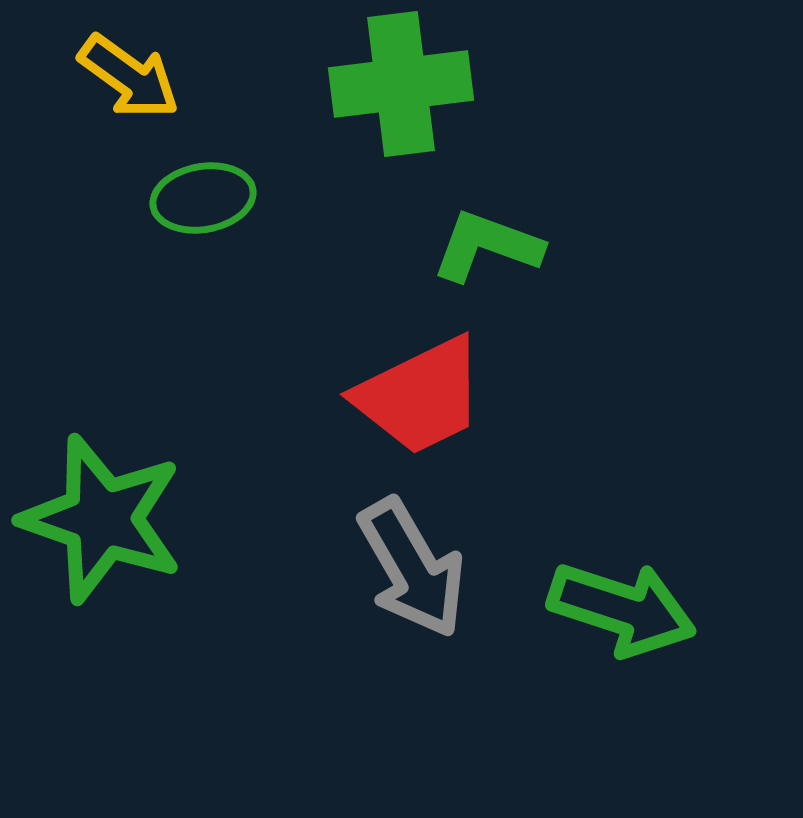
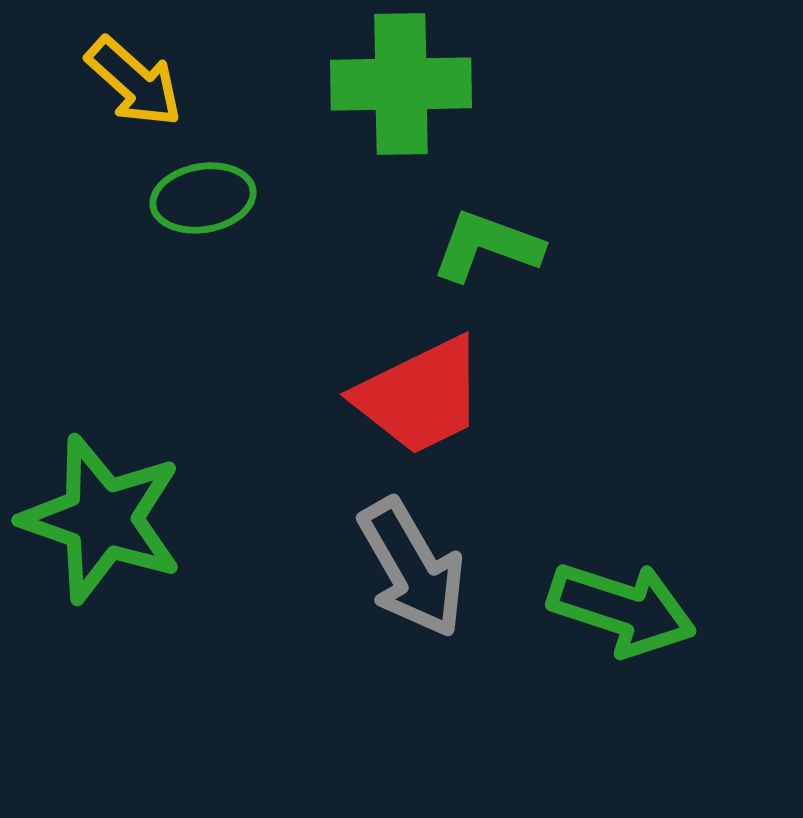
yellow arrow: moved 5 px right, 5 px down; rotated 6 degrees clockwise
green cross: rotated 6 degrees clockwise
